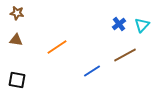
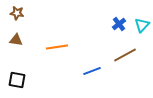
orange line: rotated 25 degrees clockwise
blue line: rotated 12 degrees clockwise
